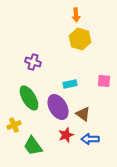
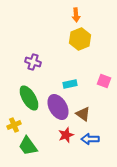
yellow hexagon: rotated 20 degrees clockwise
pink square: rotated 16 degrees clockwise
green trapezoid: moved 5 px left
